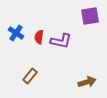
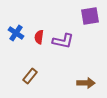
purple L-shape: moved 2 px right
brown arrow: moved 1 px left, 1 px down; rotated 18 degrees clockwise
